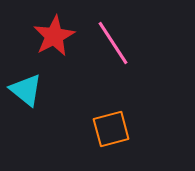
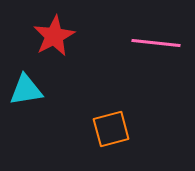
pink line: moved 43 px right; rotated 51 degrees counterclockwise
cyan triangle: rotated 48 degrees counterclockwise
